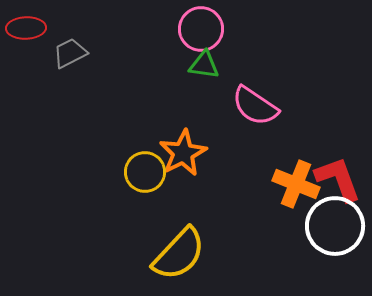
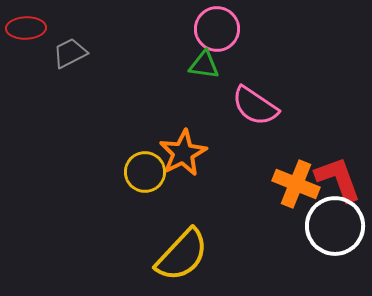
pink circle: moved 16 px right
yellow semicircle: moved 3 px right, 1 px down
